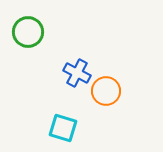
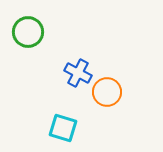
blue cross: moved 1 px right
orange circle: moved 1 px right, 1 px down
